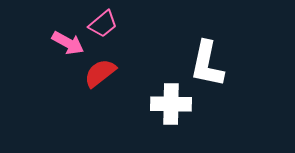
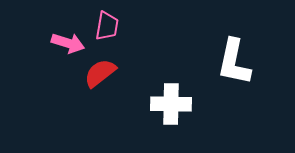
pink trapezoid: moved 4 px right, 2 px down; rotated 40 degrees counterclockwise
pink arrow: rotated 12 degrees counterclockwise
white L-shape: moved 27 px right, 2 px up
